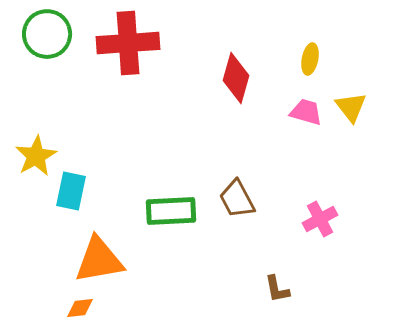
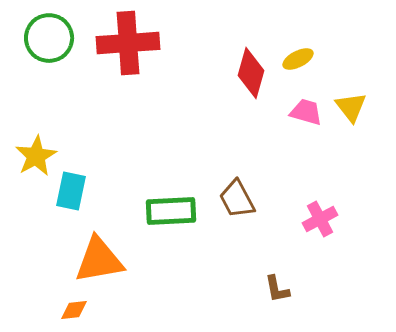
green circle: moved 2 px right, 4 px down
yellow ellipse: moved 12 px left; rotated 52 degrees clockwise
red diamond: moved 15 px right, 5 px up
orange diamond: moved 6 px left, 2 px down
